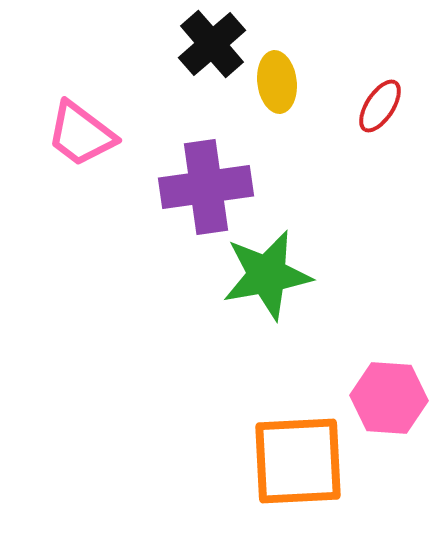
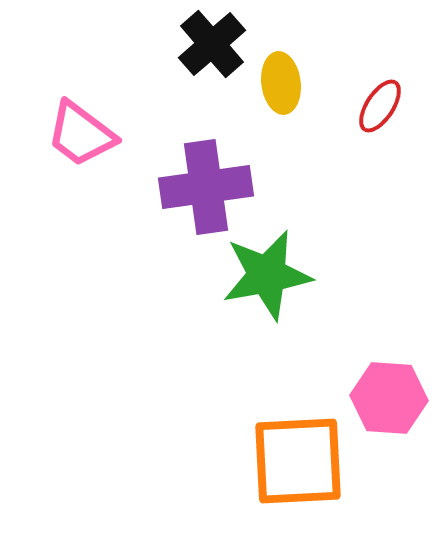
yellow ellipse: moved 4 px right, 1 px down
